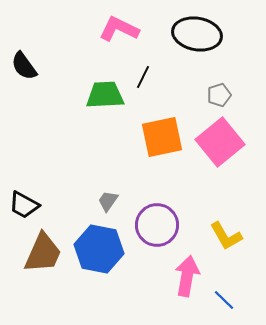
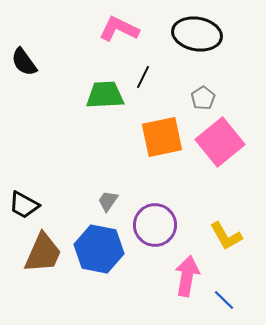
black semicircle: moved 4 px up
gray pentagon: moved 16 px left, 3 px down; rotated 15 degrees counterclockwise
purple circle: moved 2 px left
